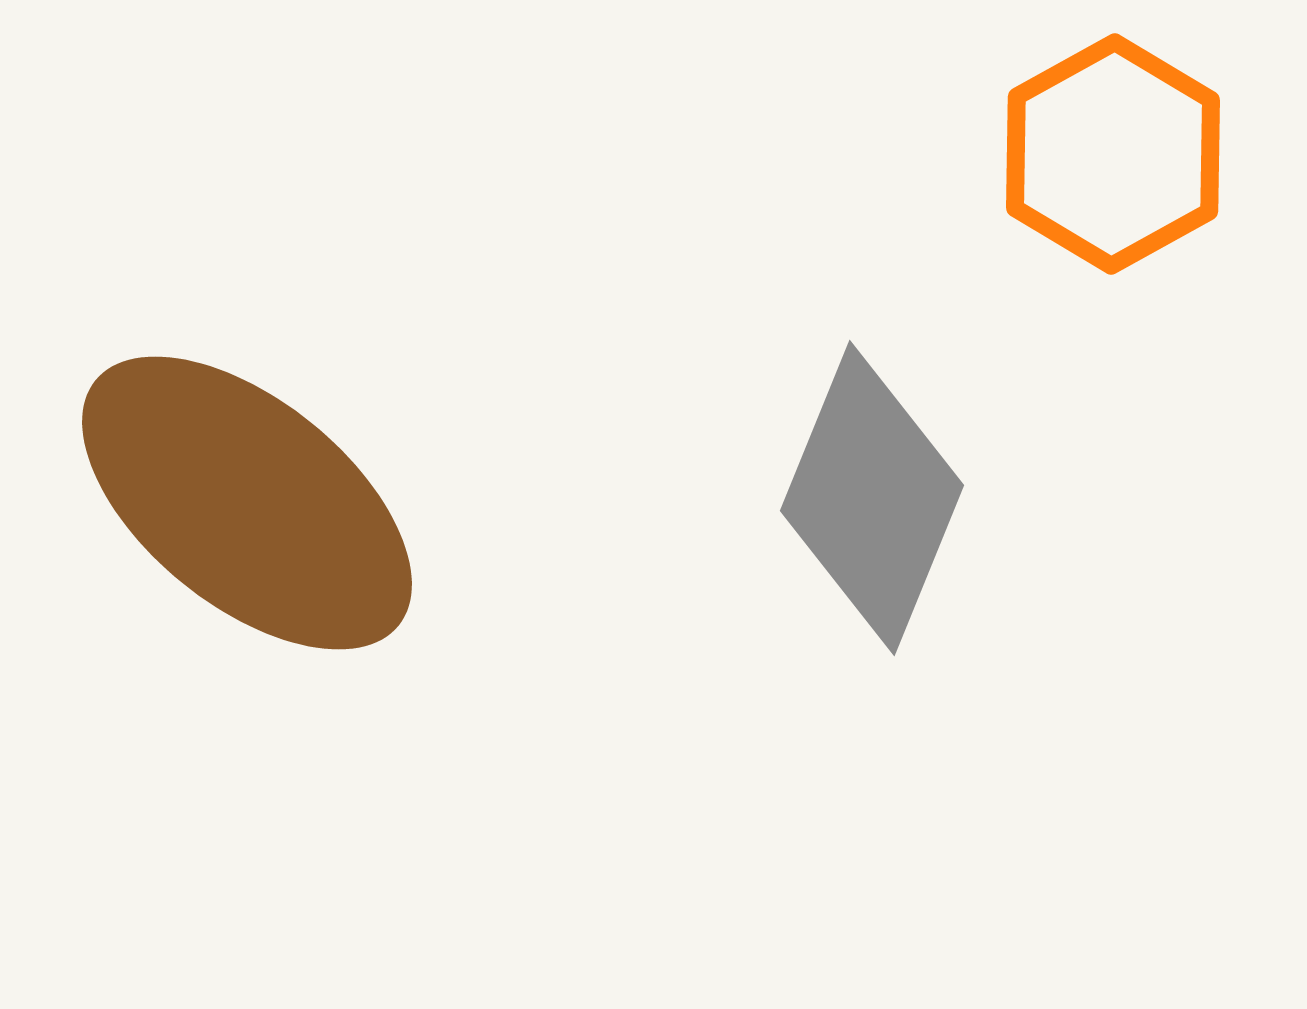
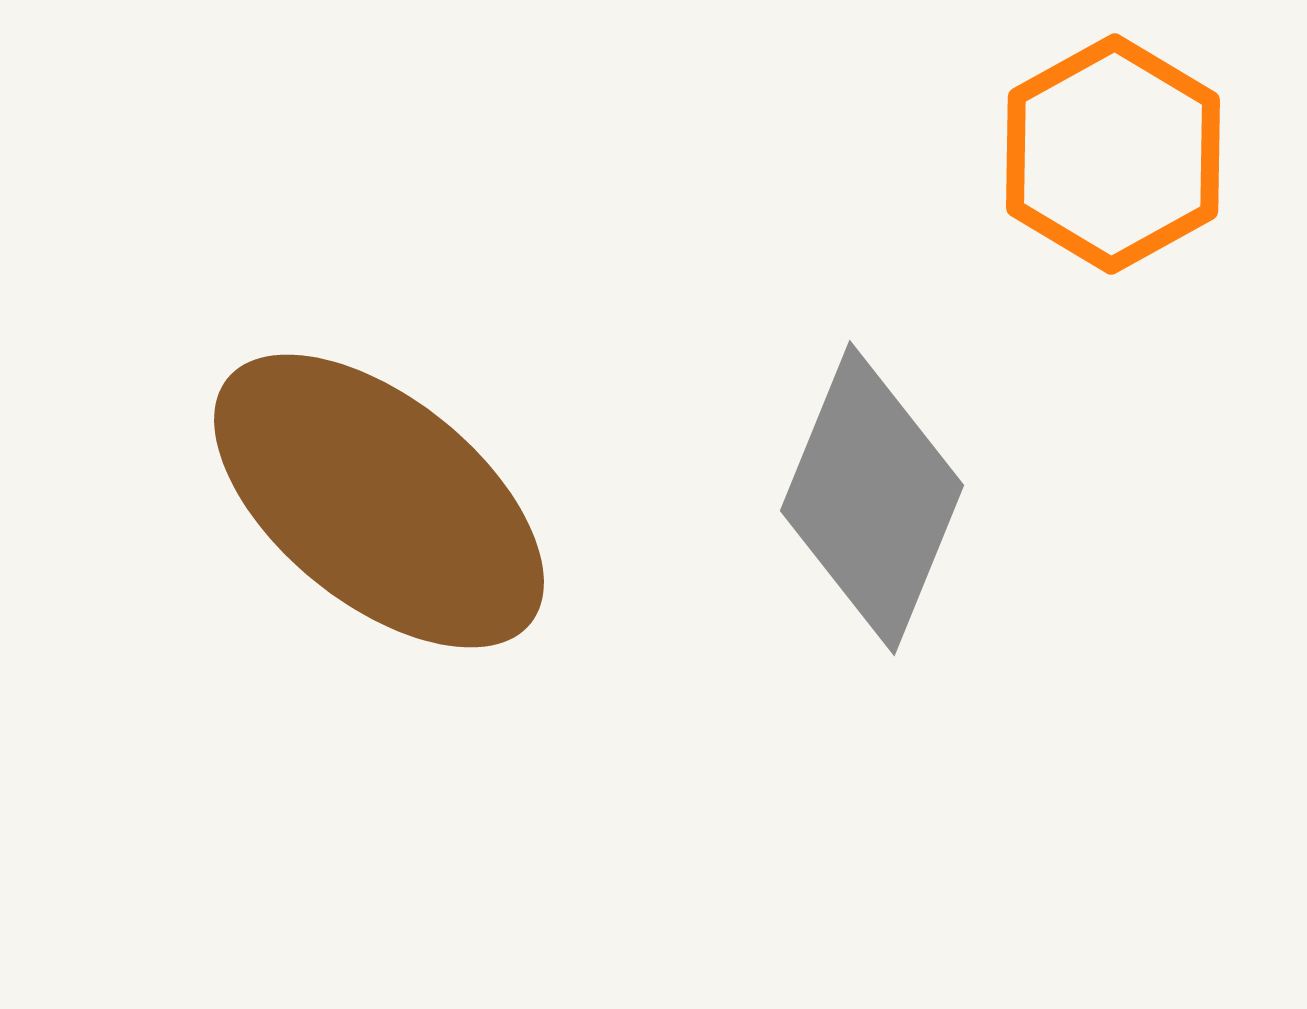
brown ellipse: moved 132 px right, 2 px up
